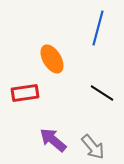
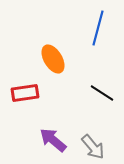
orange ellipse: moved 1 px right
